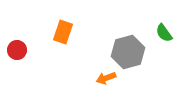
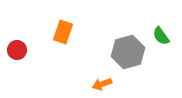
green semicircle: moved 3 px left, 3 px down
orange arrow: moved 4 px left, 6 px down
